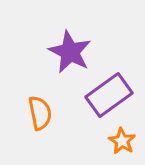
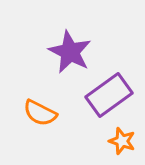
orange semicircle: rotated 128 degrees clockwise
orange star: rotated 12 degrees counterclockwise
